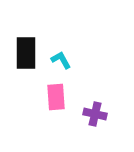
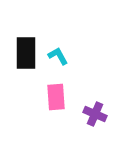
cyan L-shape: moved 3 px left, 4 px up
purple cross: rotated 10 degrees clockwise
